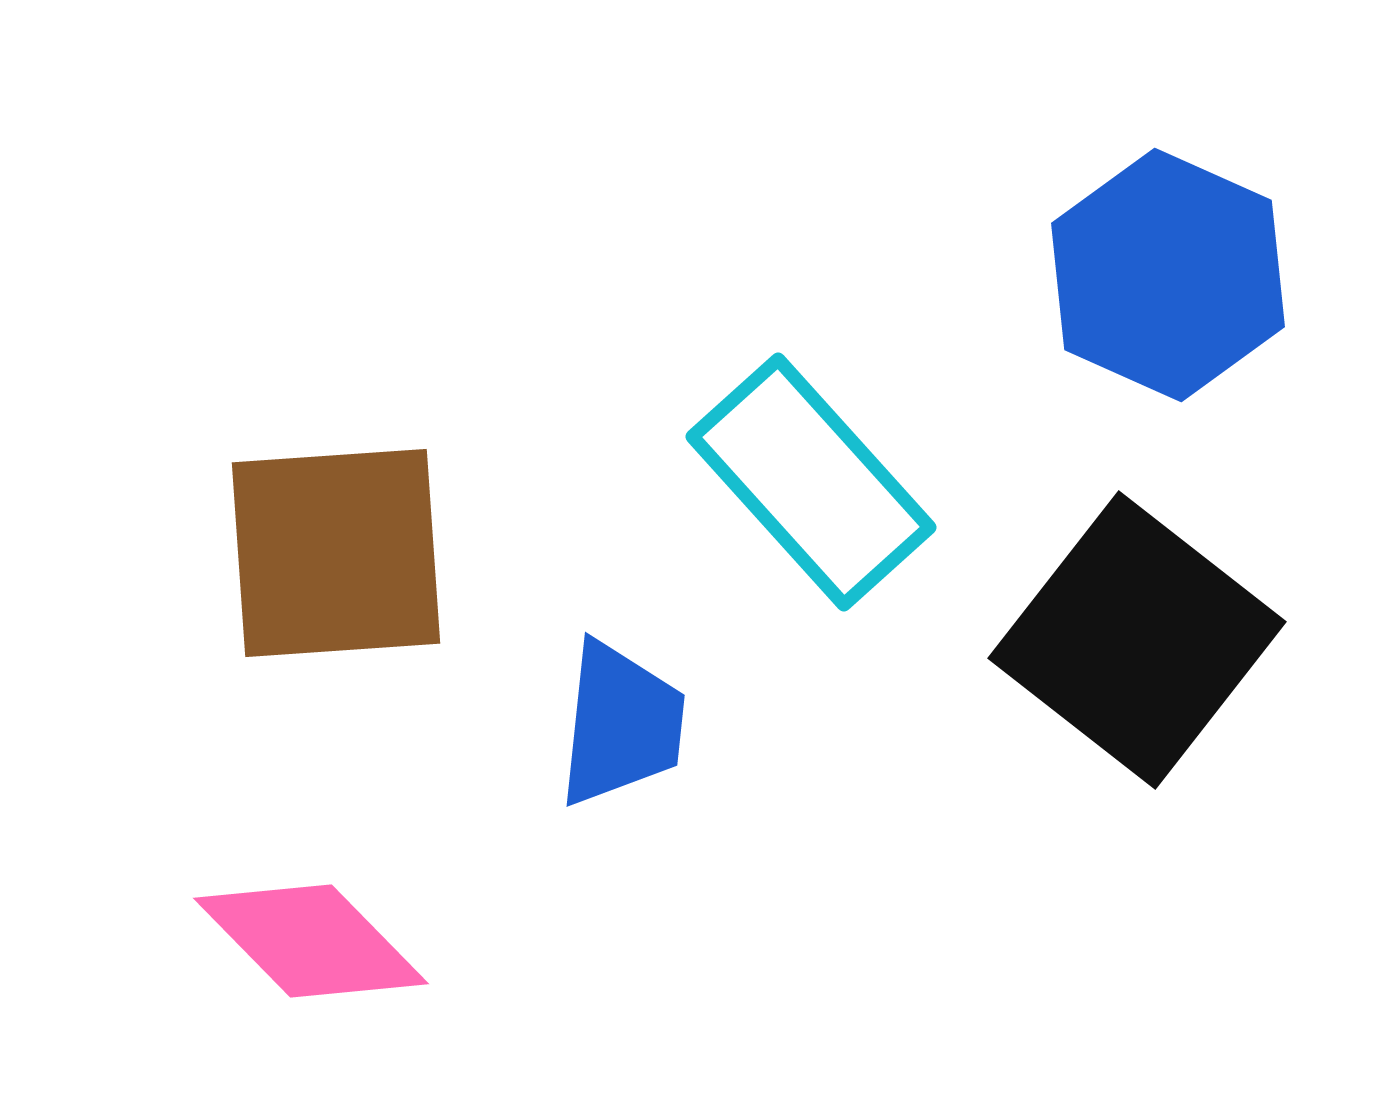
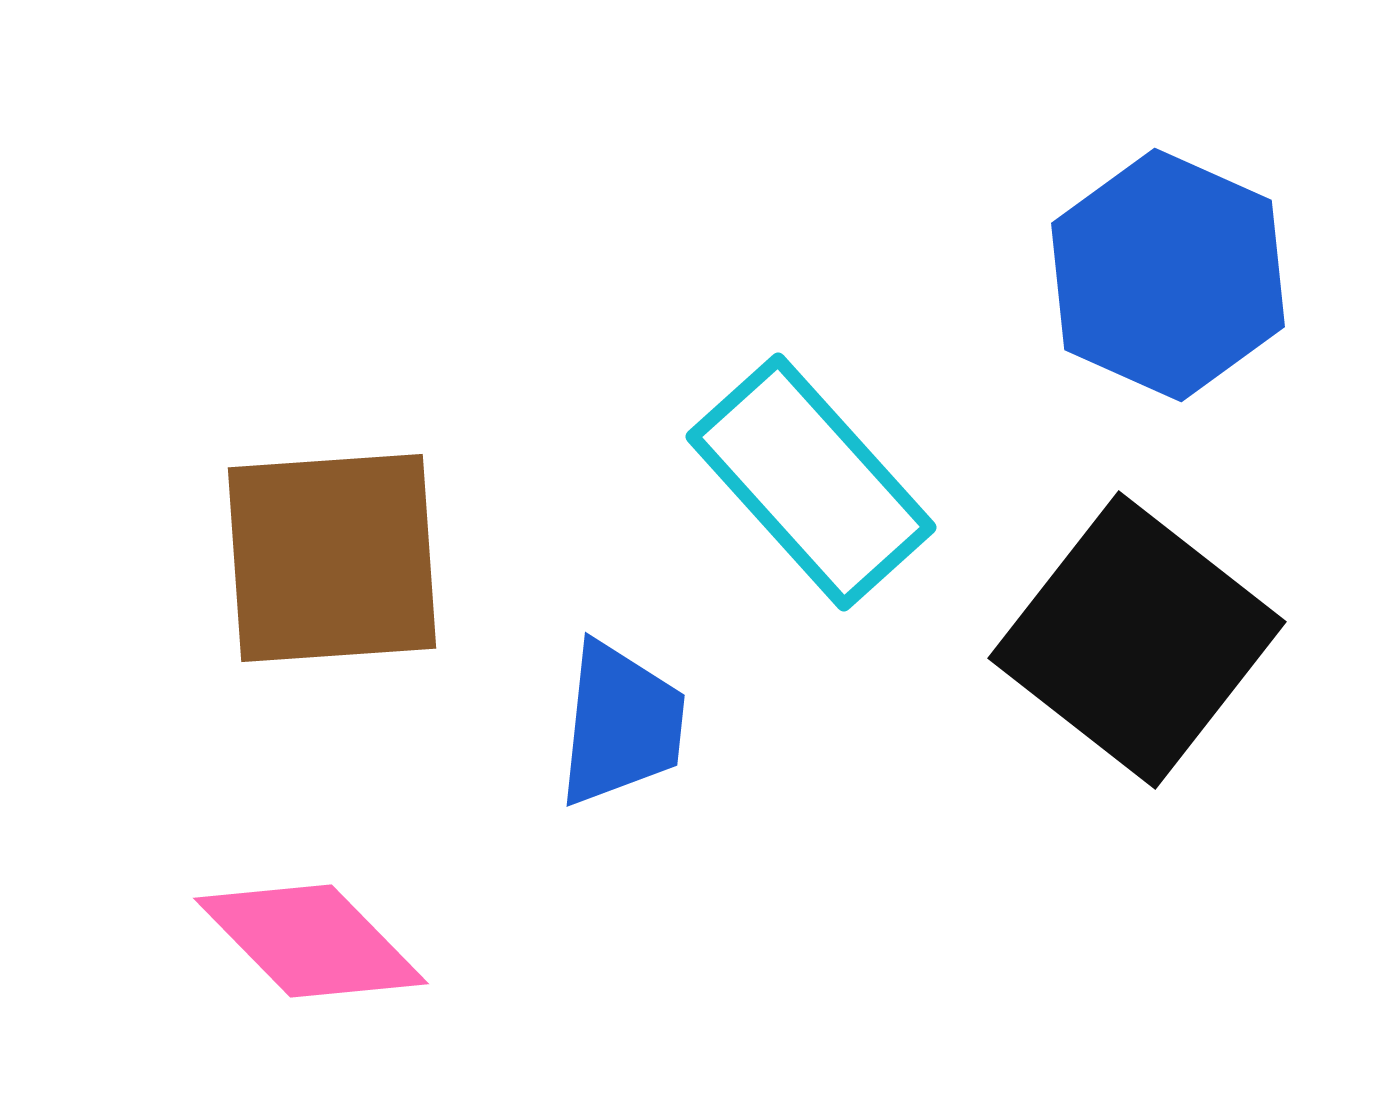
brown square: moved 4 px left, 5 px down
